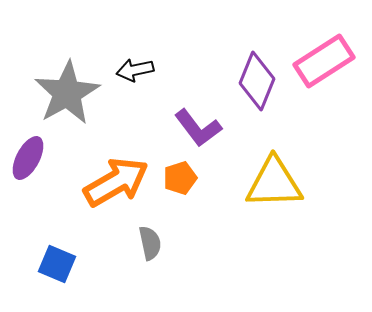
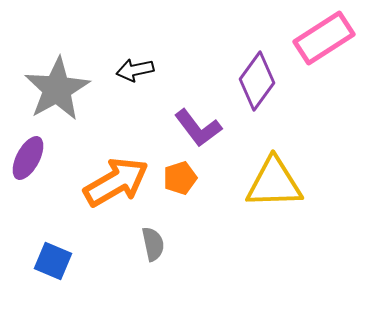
pink rectangle: moved 23 px up
purple diamond: rotated 14 degrees clockwise
gray star: moved 10 px left, 4 px up
gray semicircle: moved 3 px right, 1 px down
blue square: moved 4 px left, 3 px up
